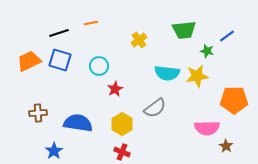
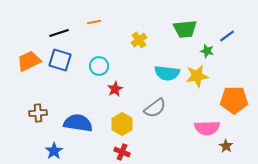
orange line: moved 3 px right, 1 px up
green trapezoid: moved 1 px right, 1 px up
